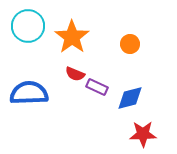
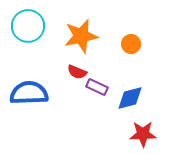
orange star: moved 9 px right, 1 px up; rotated 24 degrees clockwise
orange circle: moved 1 px right
red semicircle: moved 2 px right, 2 px up
